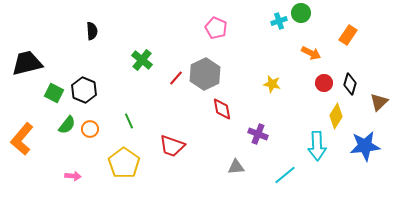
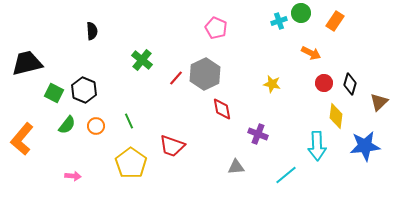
orange rectangle: moved 13 px left, 14 px up
yellow diamond: rotated 25 degrees counterclockwise
orange circle: moved 6 px right, 3 px up
yellow pentagon: moved 7 px right
cyan line: moved 1 px right
